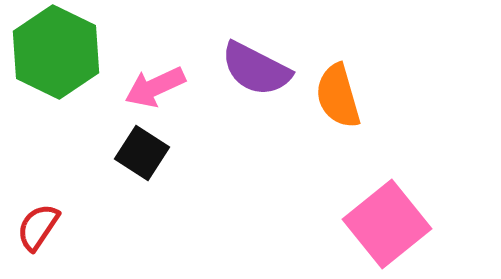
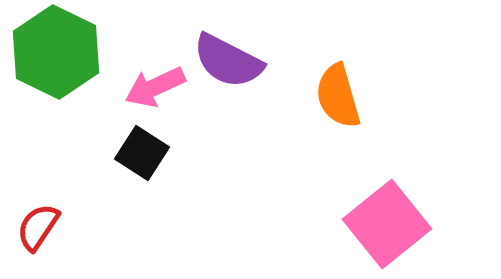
purple semicircle: moved 28 px left, 8 px up
